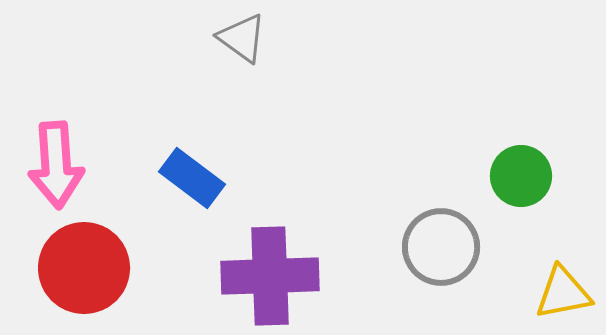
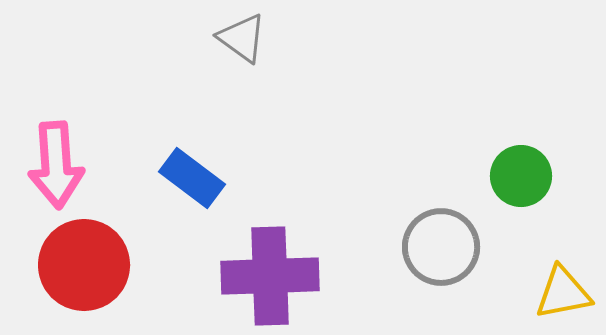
red circle: moved 3 px up
